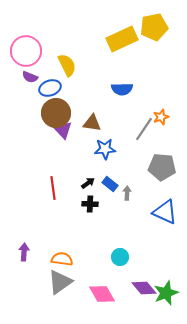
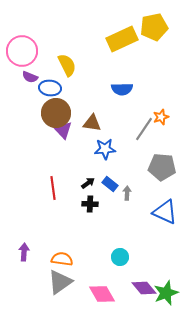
pink circle: moved 4 px left
blue ellipse: rotated 25 degrees clockwise
